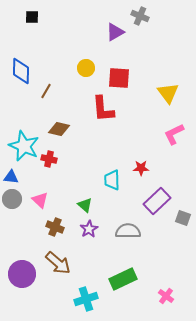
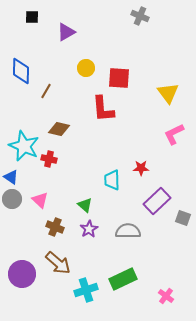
purple triangle: moved 49 px left
blue triangle: rotated 28 degrees clockwise
cyan cross: moved 9 px up
